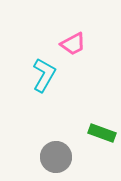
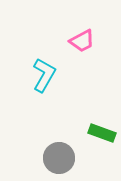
pink trapezoid: moved 9 px right, 3 px up
gray circle: moved 3 px right, 1 px down
